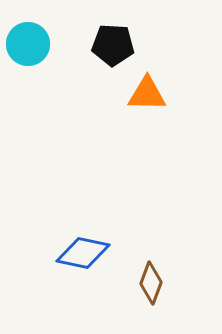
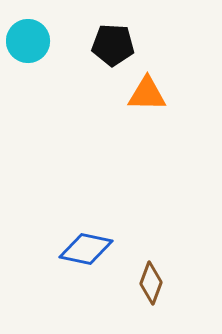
cyan circle: moved 3 px up
blue diamond: moved 3 px right, 4 px up
